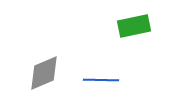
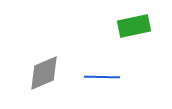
blue line: moved 1 px right, 3 px up
